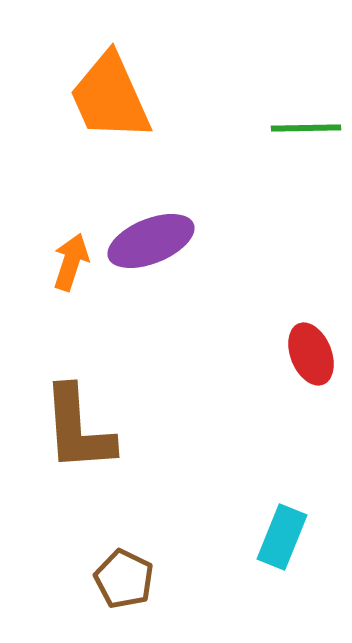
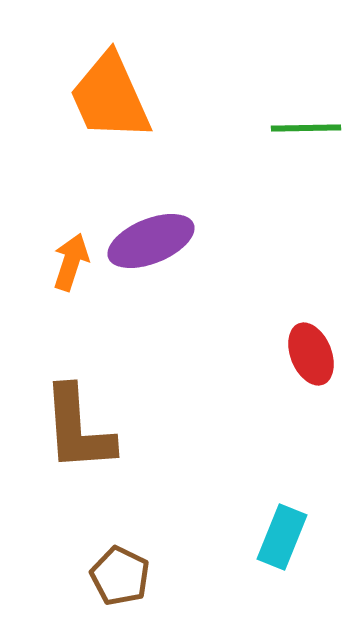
brown pentagon: moved 4 px left, 3 px up
